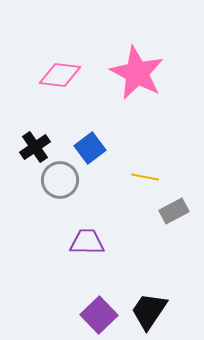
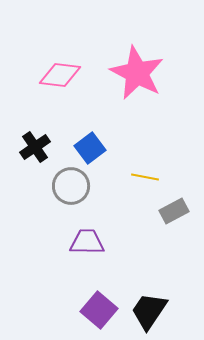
gray circle: moved 11 px right, 6 px down
purple square: moved 5 px up; rotated 6 degrees counterclockwise
